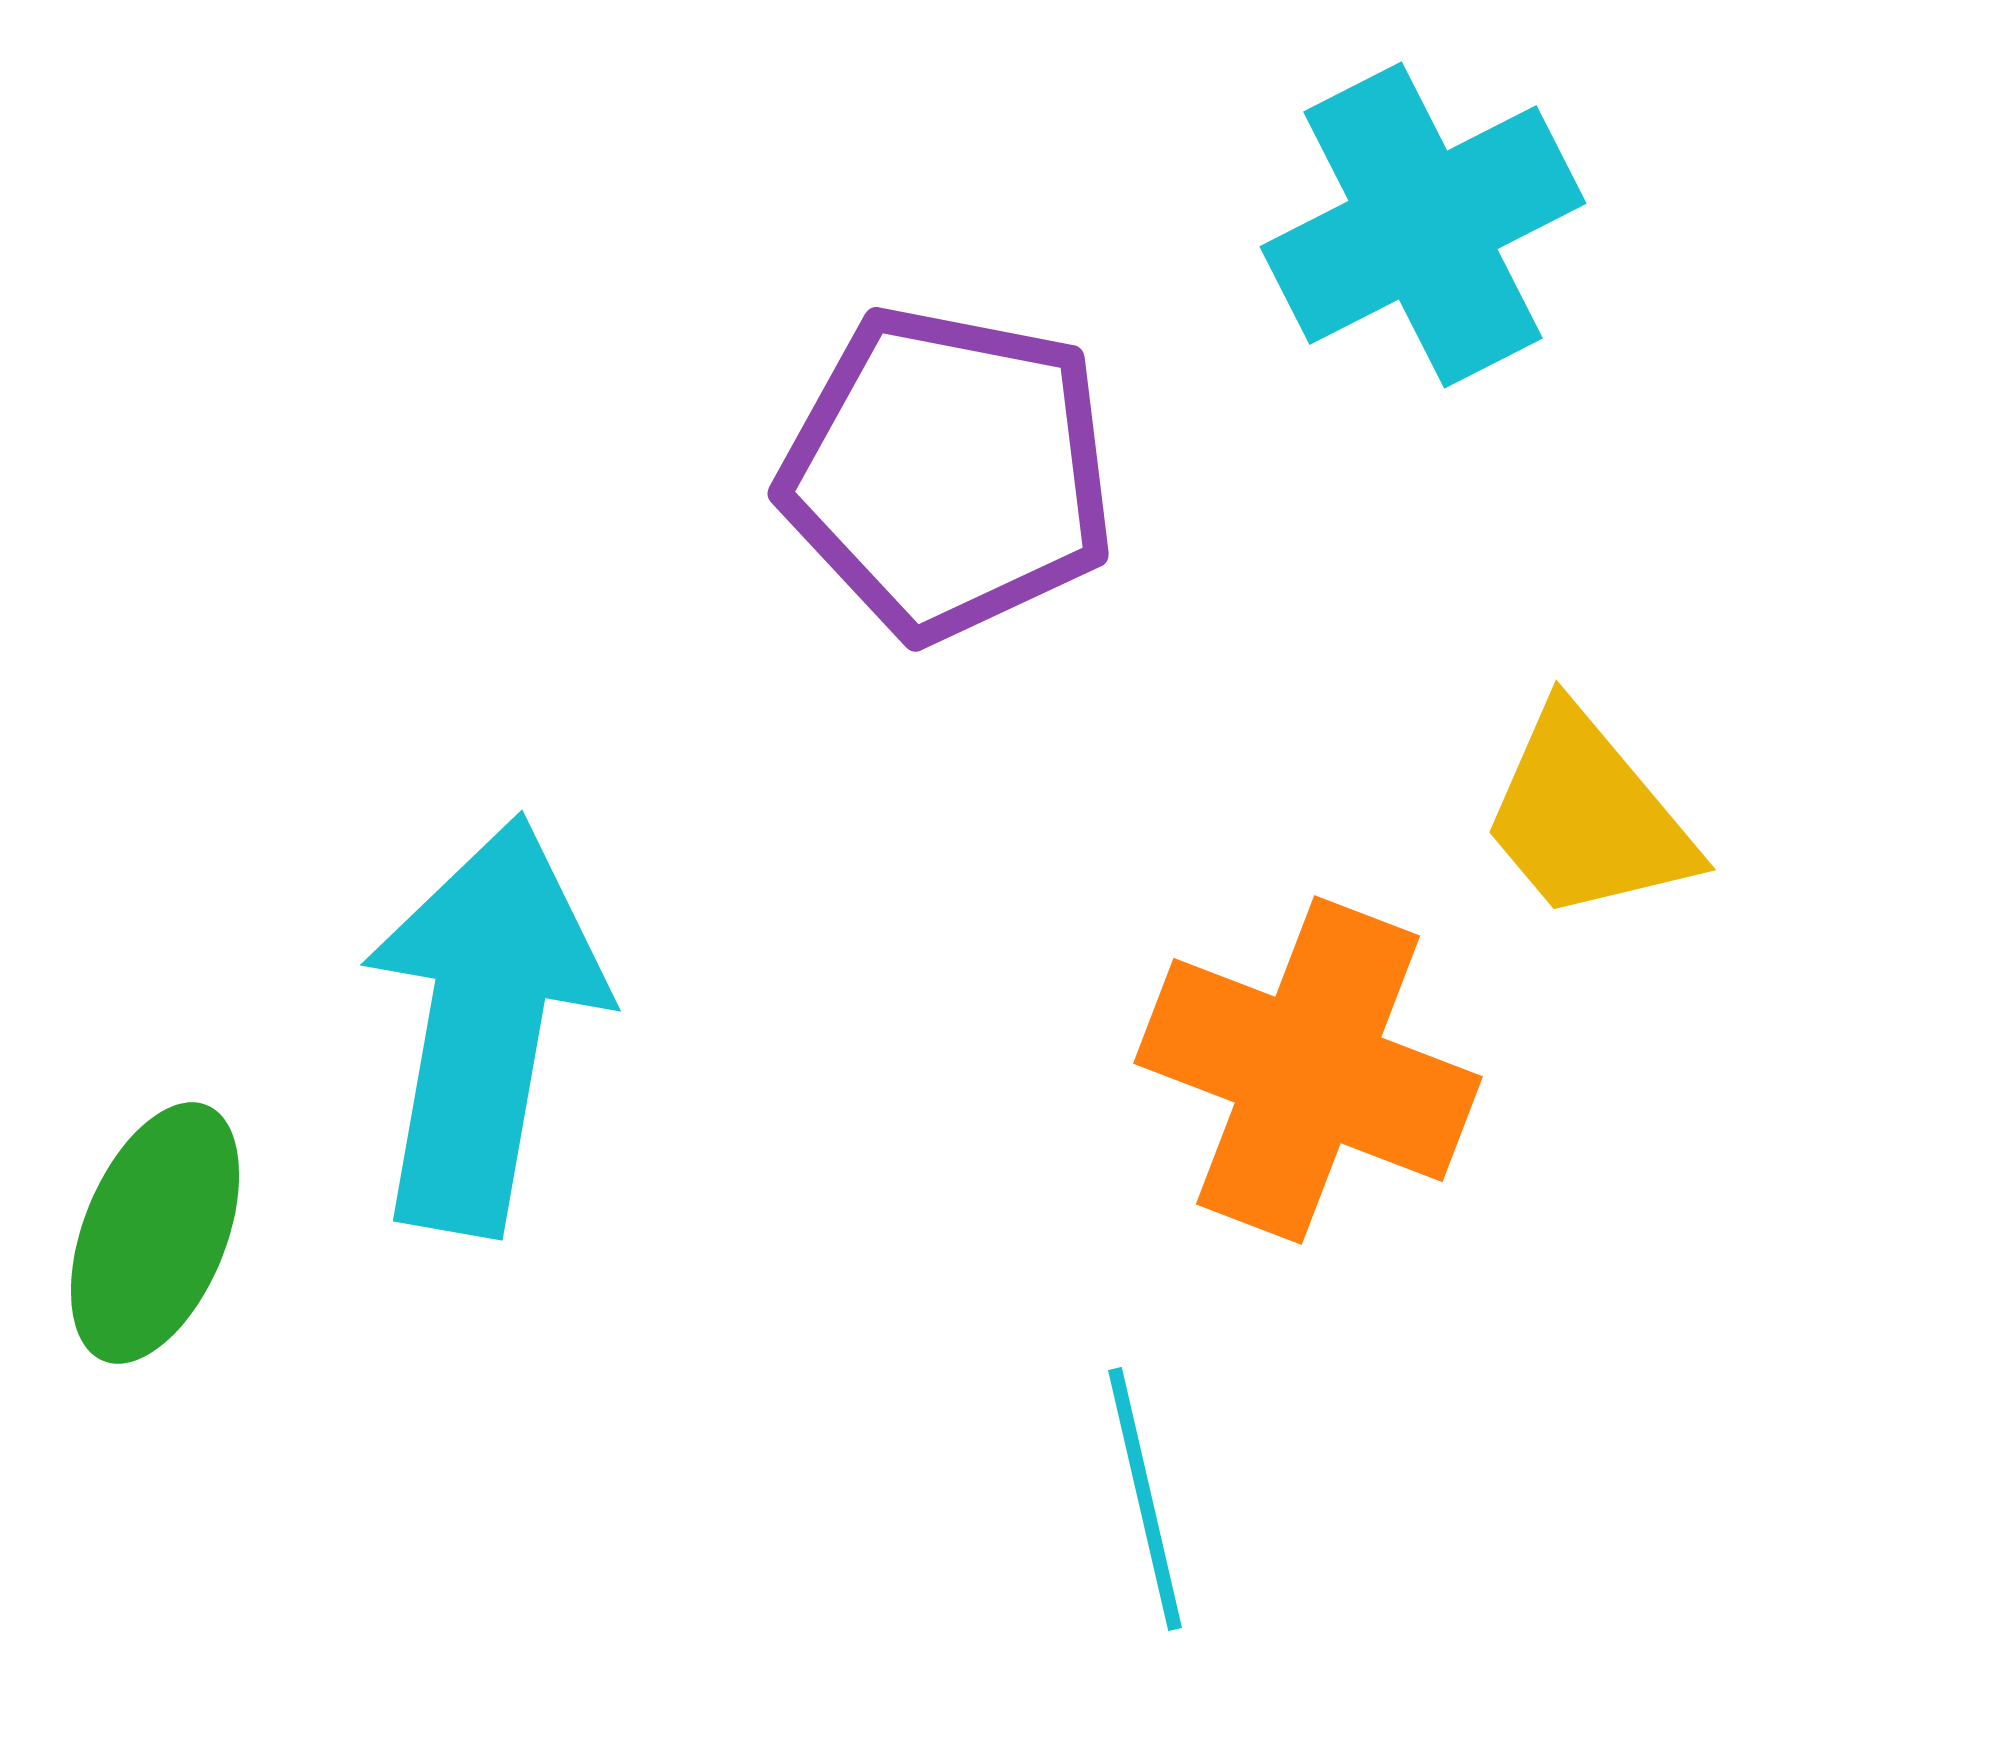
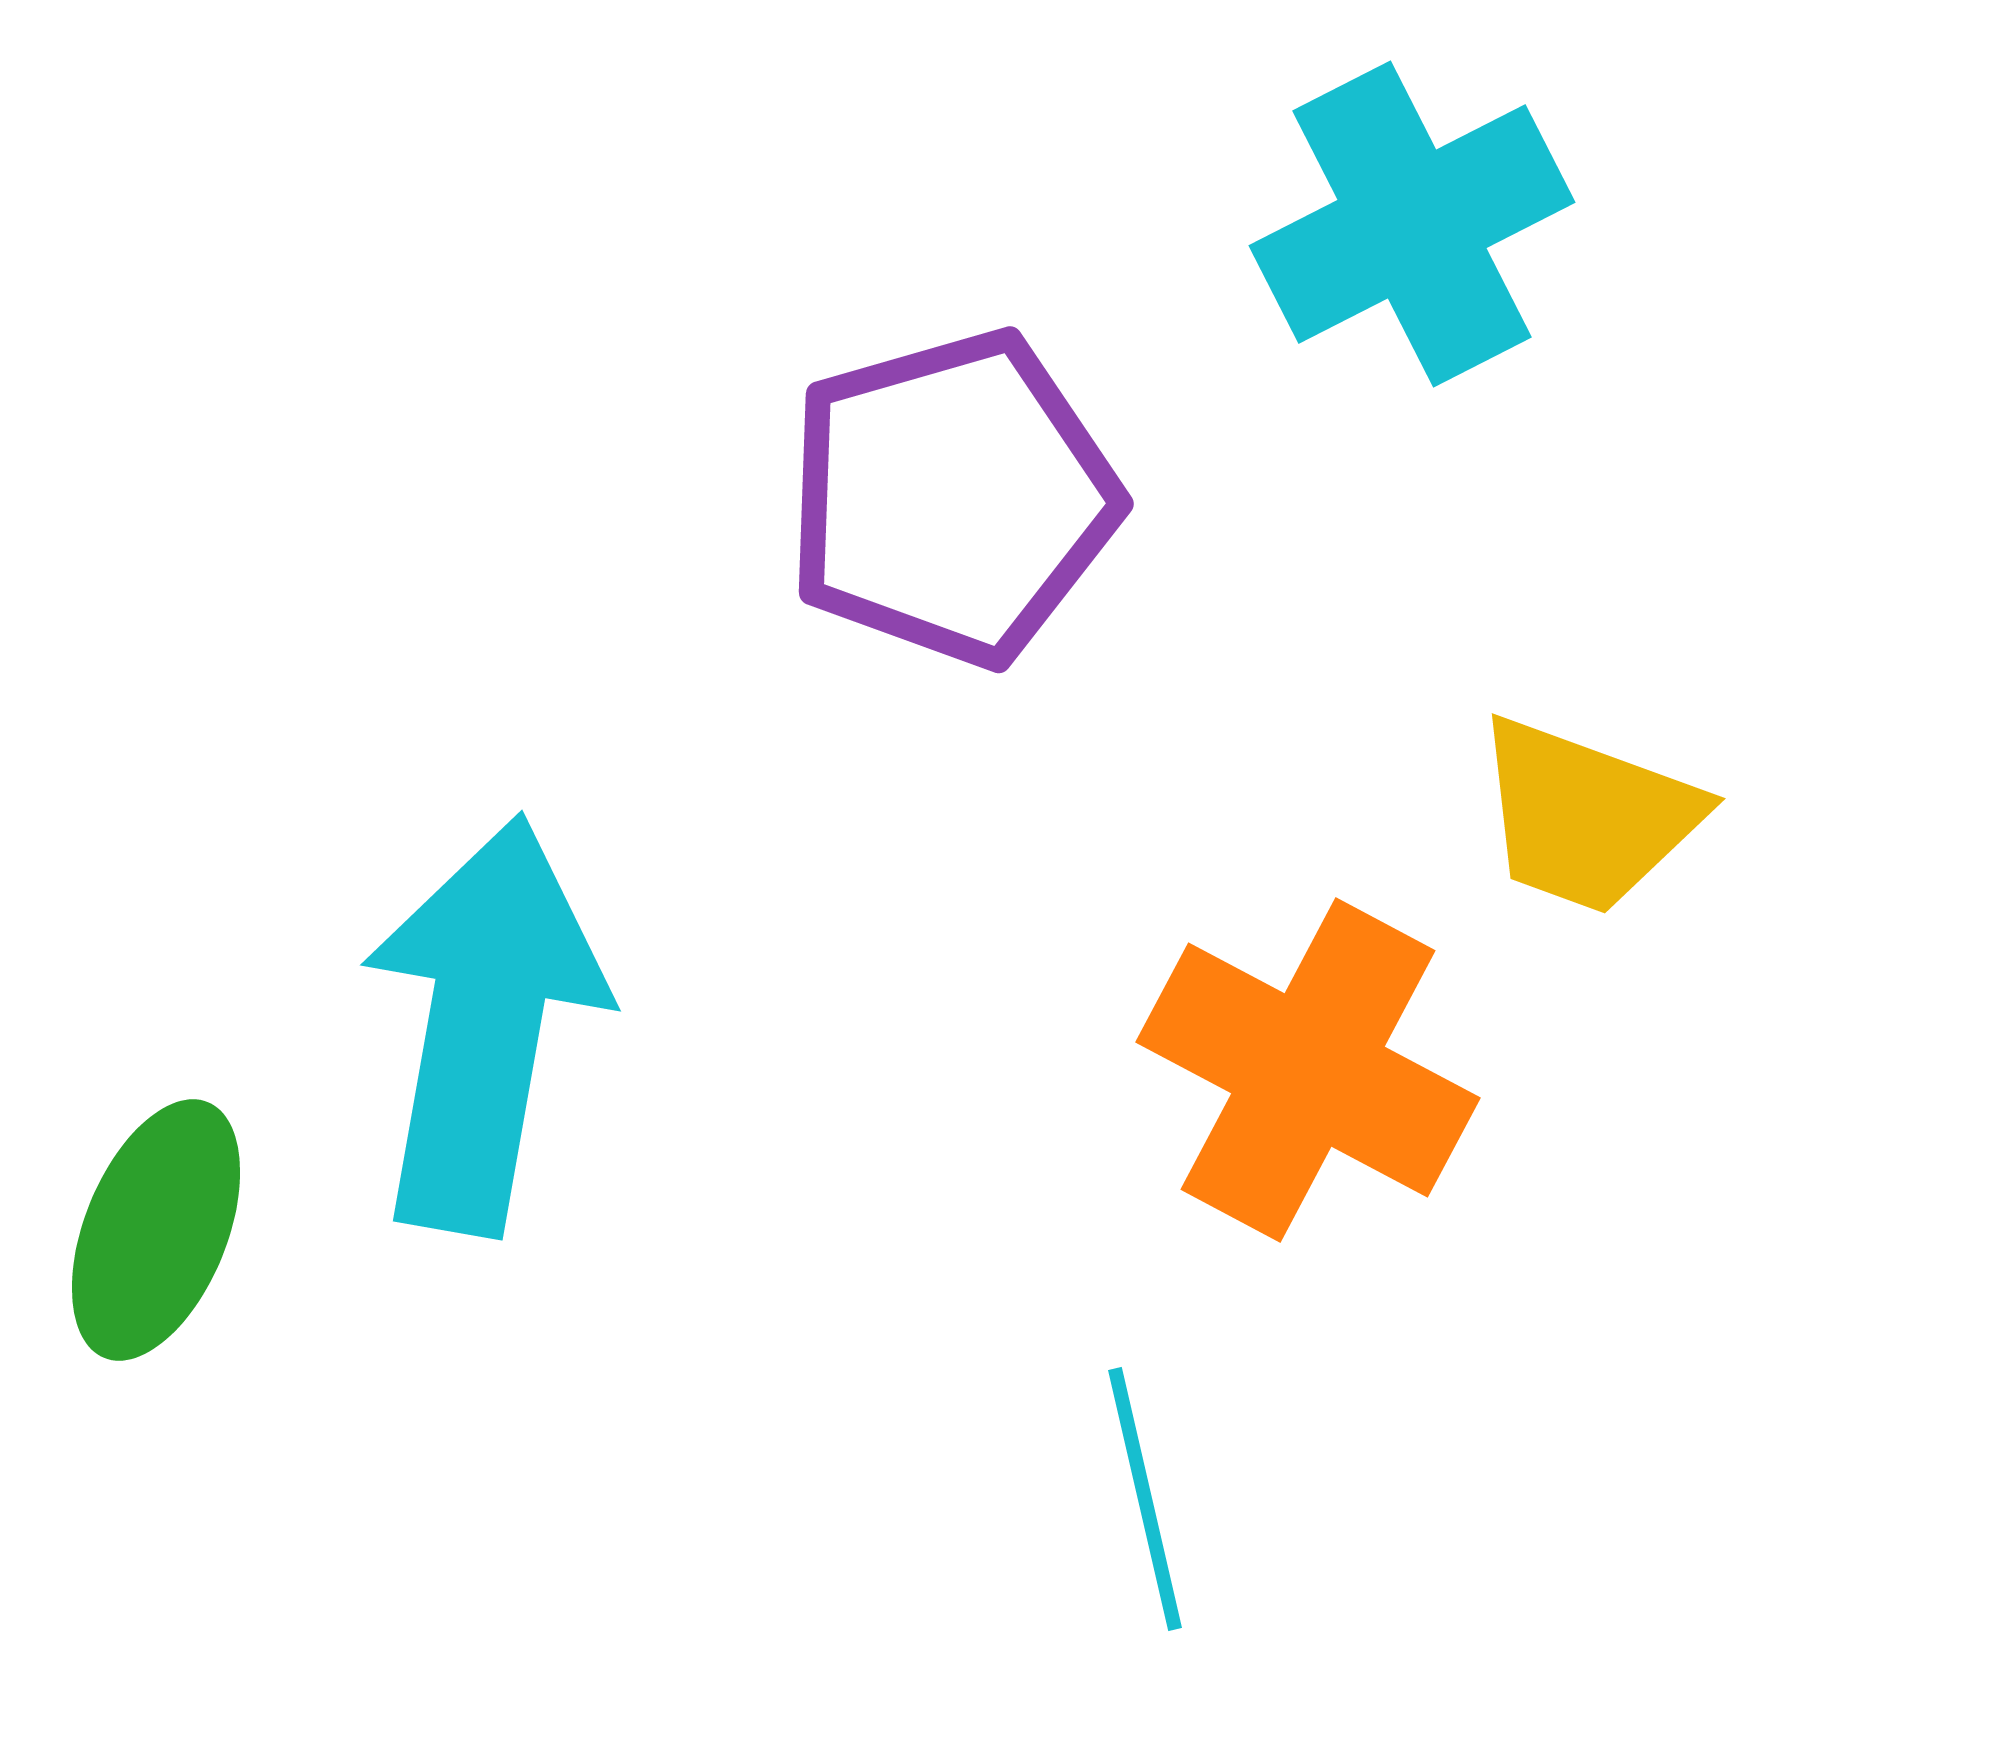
cyan cross: moved 11 px left, 1 px up
purple pentagon: moved 4 px right, 25 px down; rotated 27 degrees counterclockwise
yellow trapezoid: rotated 30 degrees counterclockwise
orange cross: rotated 7 degrees clockwise
green ellipse: moved 1 px right, 3 px up
